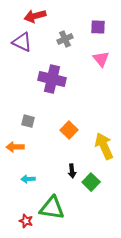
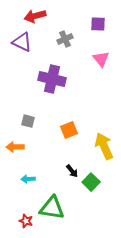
purple square: moved 3 px up
orange square: rotated 24 degrees clockwise
black arrow: rotated 32 degrees counterclockwise
